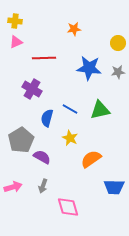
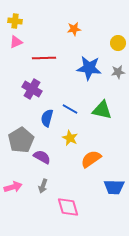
green triangle: moved 2 px right; rotated 25 degrees clockwise
